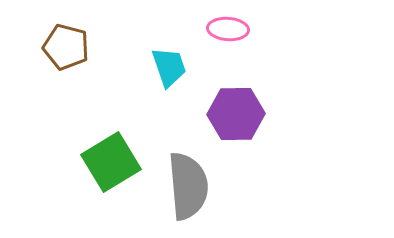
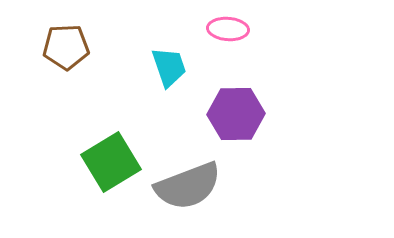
brown pentagon: rotated 18 degrees counterclockwise
gray semicircle: rotated 74 degrees clockwise
